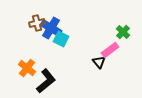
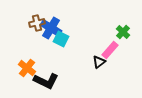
pink rectangle: rotated 12 degrees counterclockwise
black triangle: rotated 32 degrees clockwise
black L-shape: rotated 65 degrees clockwise
